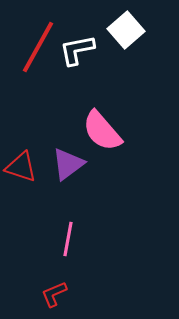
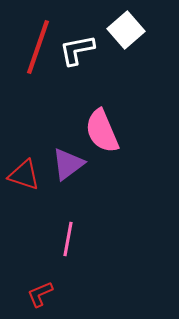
red line: rotated 10 degrees counterclockwise
pink semicircle: rotated 18 degrees clockwise
red triangle: moved 3 px right, 8 px down
red L-shape: moved 14 px left
